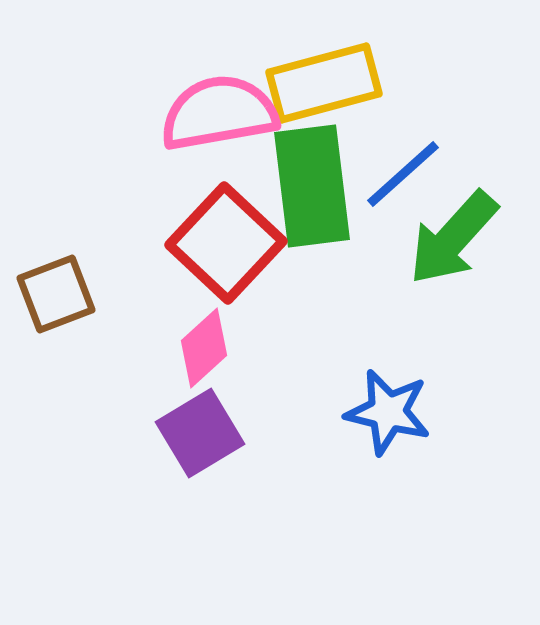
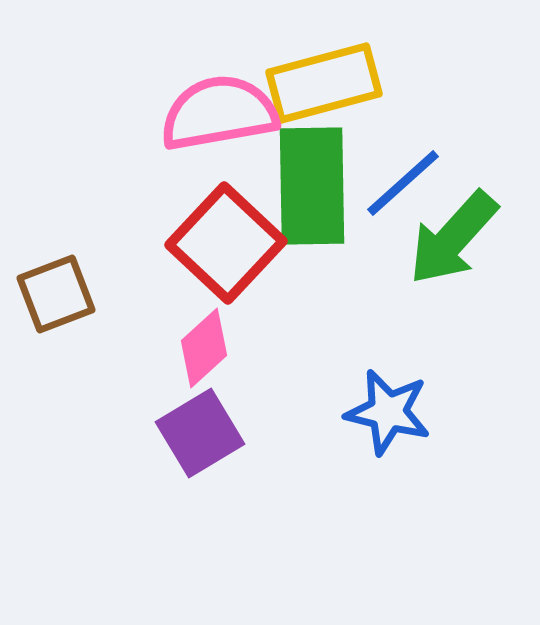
blue line: moved 9 px down
green rectangle: rotated 6 degrees clockwise
